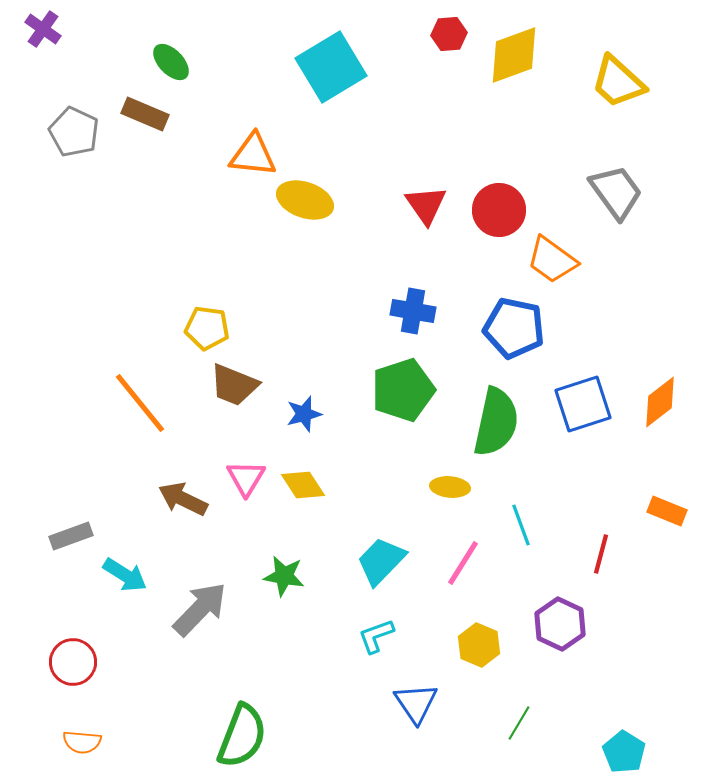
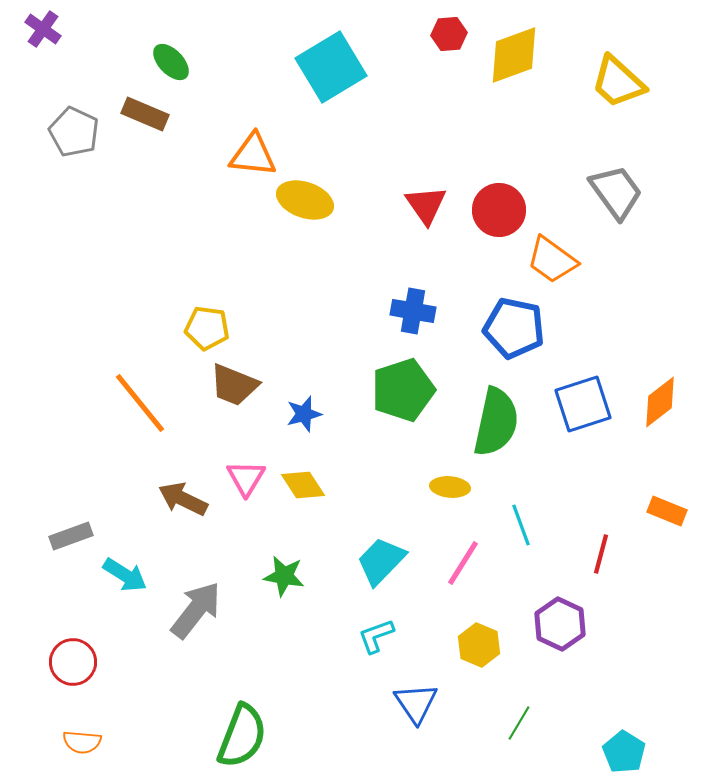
gray arrow at (200, 609): moved 4 px left, 1 px down; rotated 6 degrees counterclockwise
